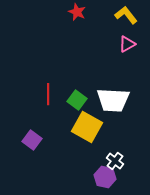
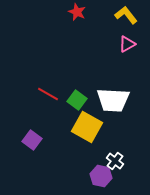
red line: rotated 60 degrees counterclockwise
purple hexagon: moved 4 px left, 1 px up
